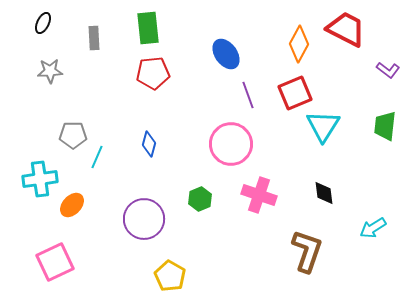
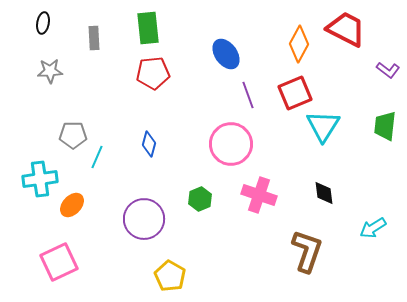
black ellipse: rotated 15 degrees counterclockwise
pink square: moved 4 px right
